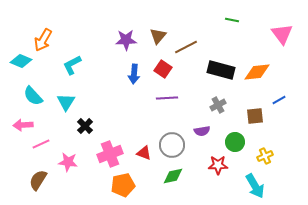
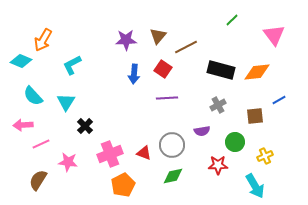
green line: rotated 56 degrees counterclockwise
pink triangle: moved 8 px left, 1 px down
orange pentagon: rotated 15 degrees counterclockwise
